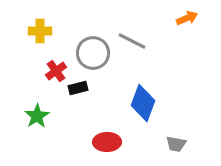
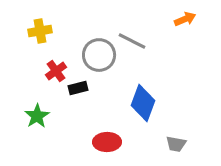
orange arrow: moved 2 px left, 1 px down
yellow cross: rotated 10 degrees counterclockwise
gray circle: moved 6 px right, 2 px down
